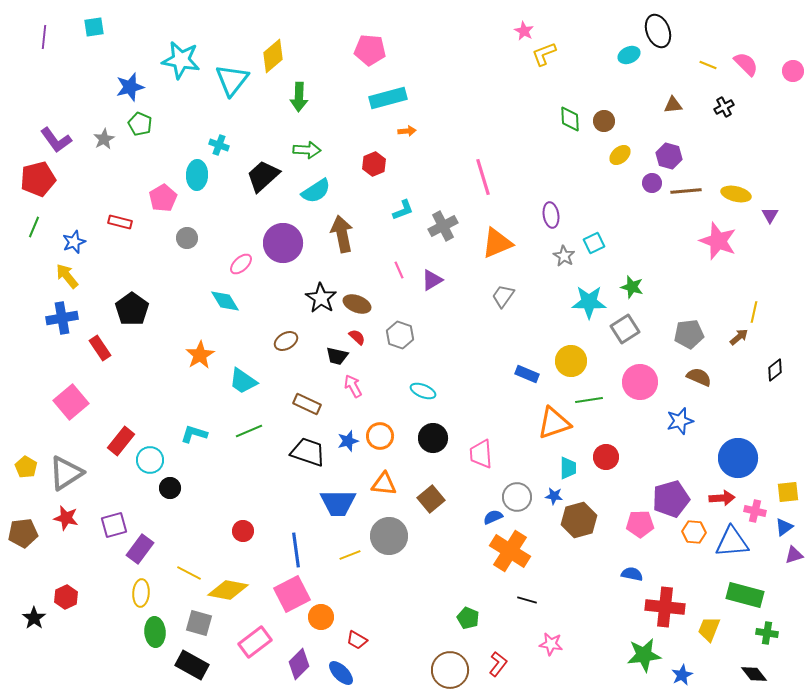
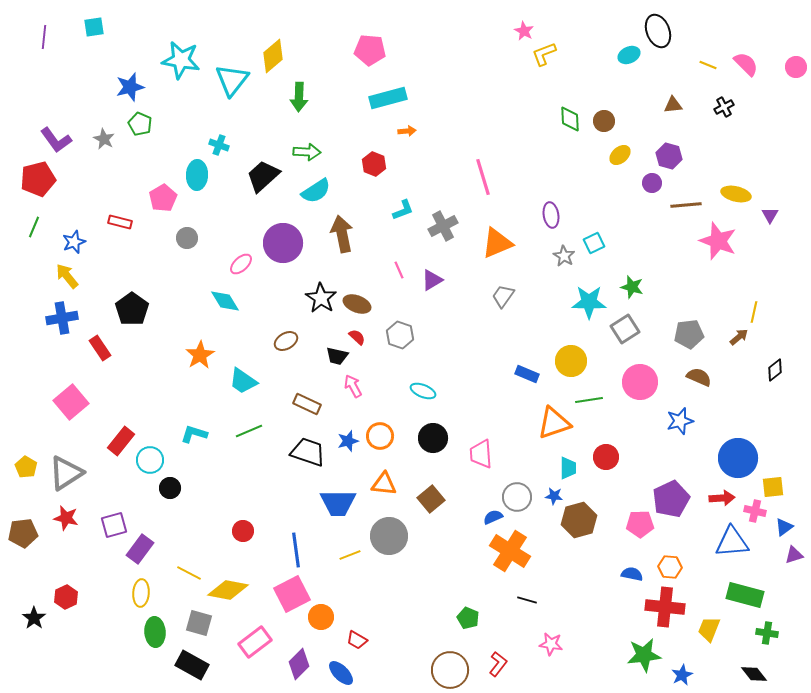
pink circle at (793, 71): moved 3 px right, 4 px up
gray star at (104, 139): rotated 15 degrees counterclockwise
green arrow at (307, 150): moved 2 px down
red hexagon at (374, 164): rotated 15 degrees counterclockwise
brown line at (686, 191): moved 14 px down
yellow square at (788, 492): moved 15 px left, 5 px up
purple pentagon at (671, 499): rotated 9 degrees counterclockwise
orange hexagon at (694, 532): moved 24 px left, 35 px down
